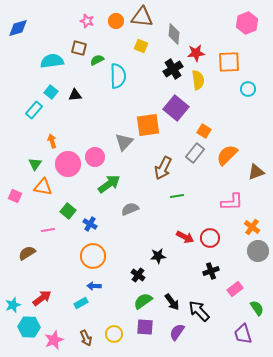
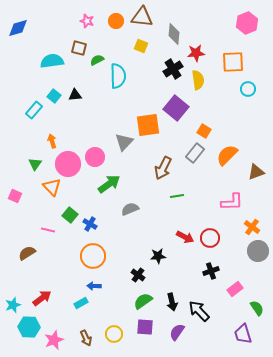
orange square at (229, 62): moved 4 px right
cyan square at (51, 92): moved 3 px right, 4 px down
orange triangle at (43, 187): moved 9 px right; rotated 36 degrees clockwise
green square at (68, 211): moved 2 px right, 4 px down
pink line at (48, 230): rotated 24 degrees clockwise
black arrow at (172, 302): rotated 24 degrees clockwise
